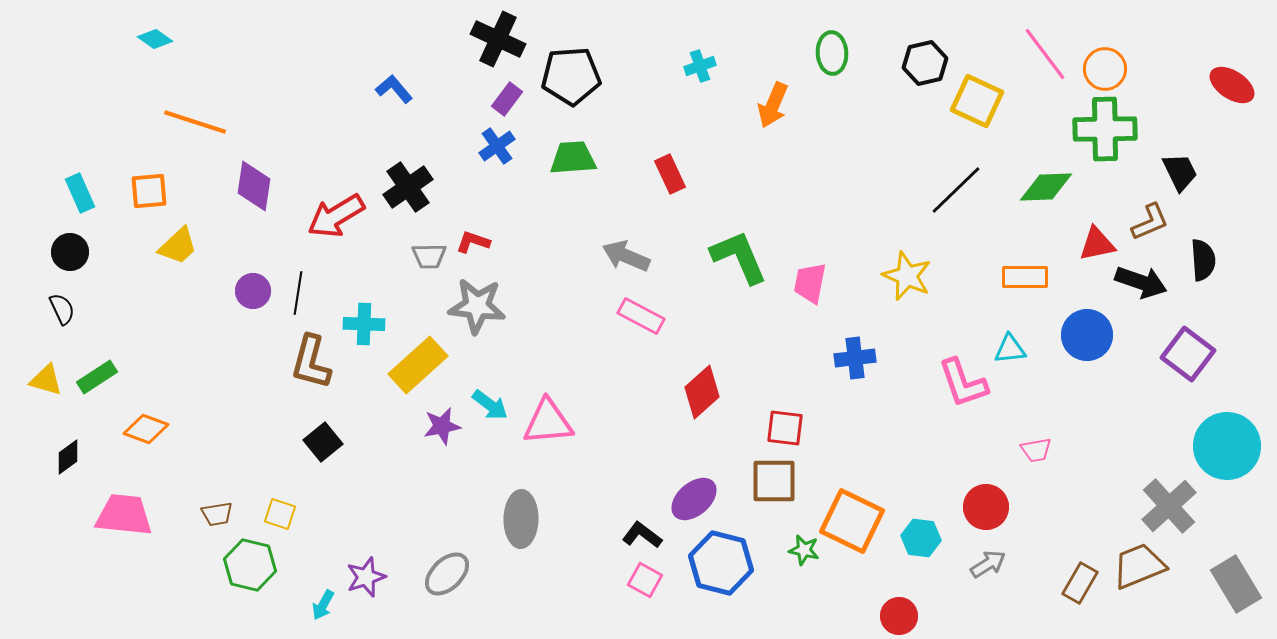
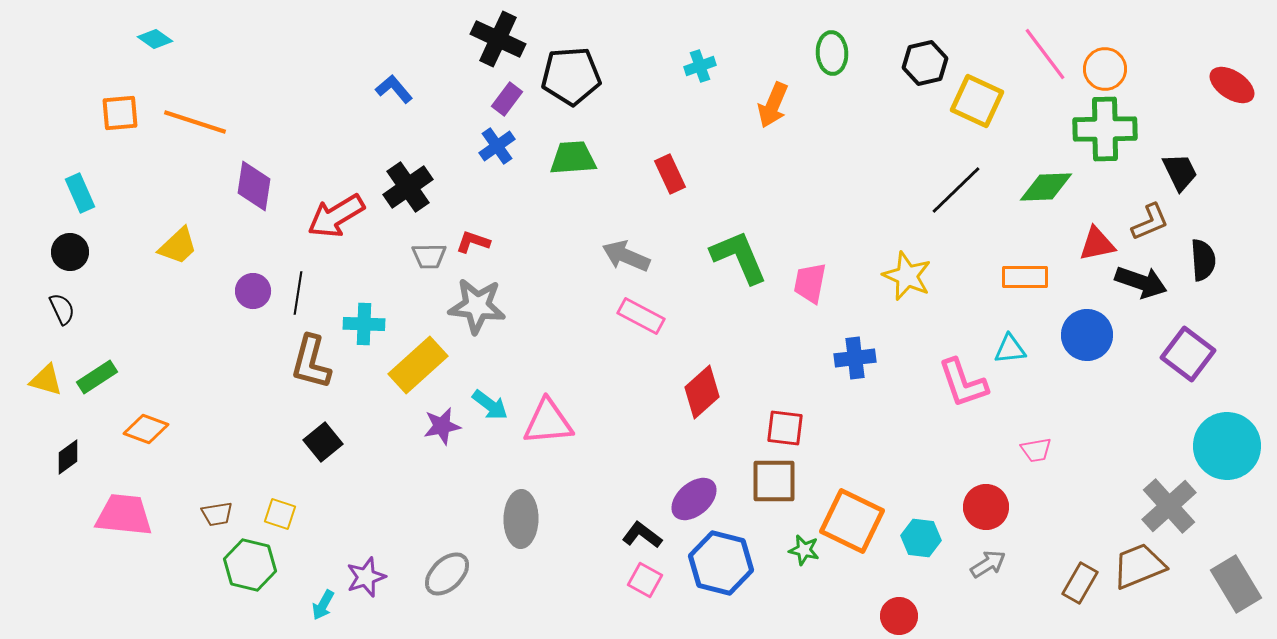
orange square at (149, 191): moved 29 px left, 78 px up
